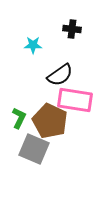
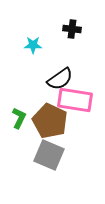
black semicircle: moved 4 px down
gray square: moved 15 px right, 6 px down
